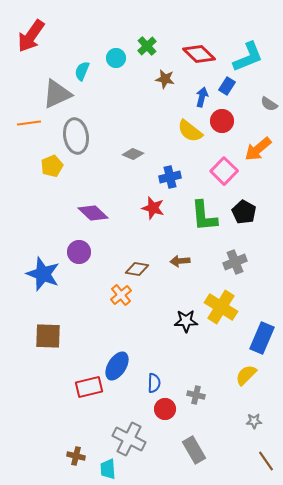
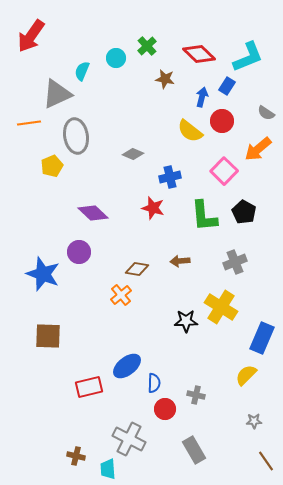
gray semicircle at (269, 104): moved 3 px left, 9 px down
blue ellipse at (117, 366): moved 10 px right; rotated 20 degrees clockwise
